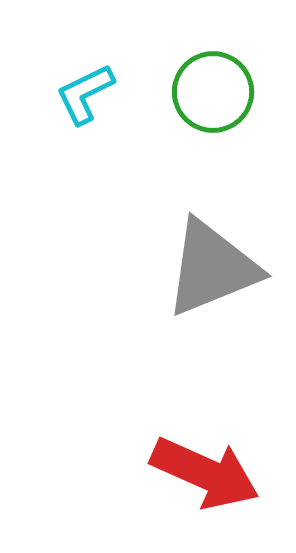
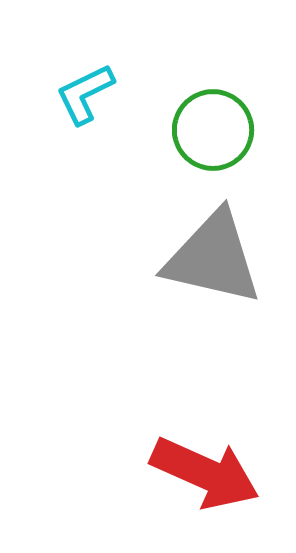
green circle: moved 38 px down
gray triangle: moved 1 px right, 10 px up; rotated 35 degrees clockwise
